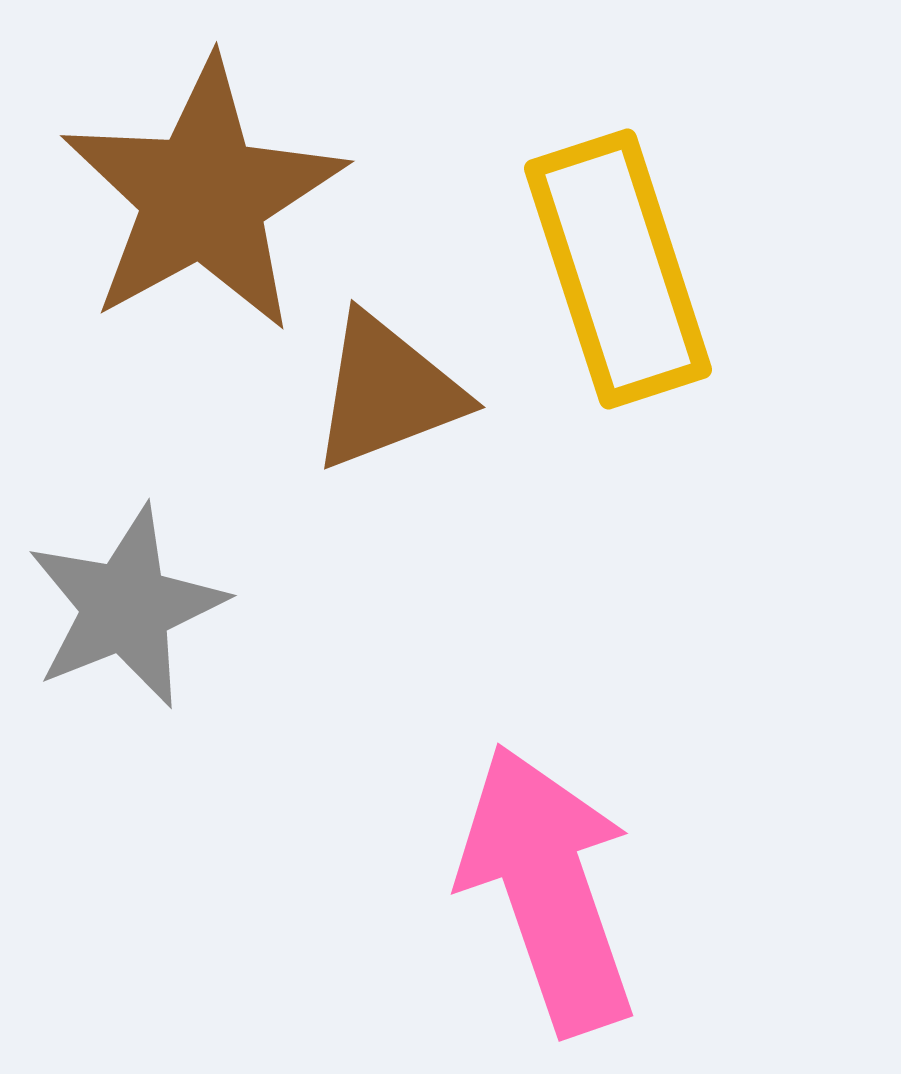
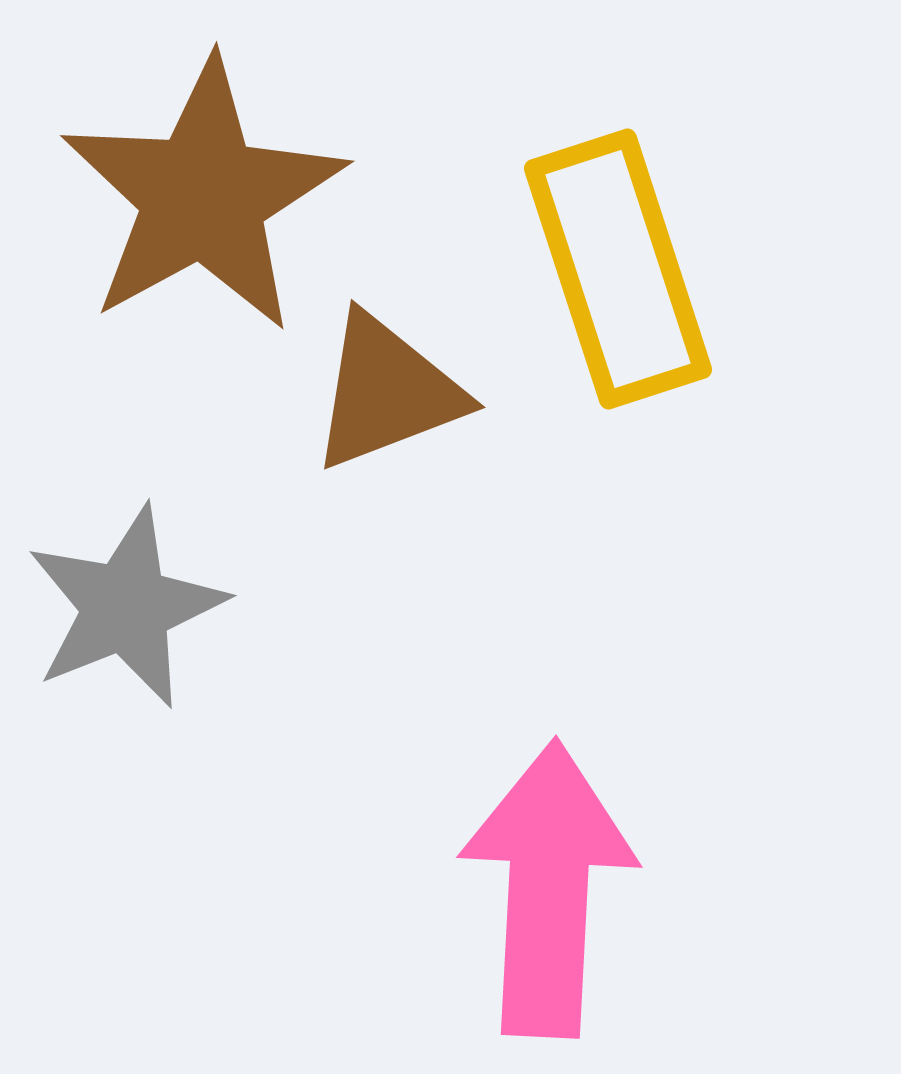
pink arrow: rotated 22 degrees clockwise
